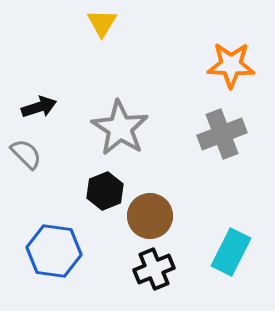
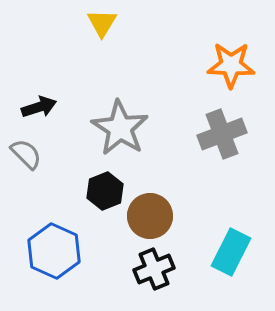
blue hexagon: rotated 16 degrees clockwise
